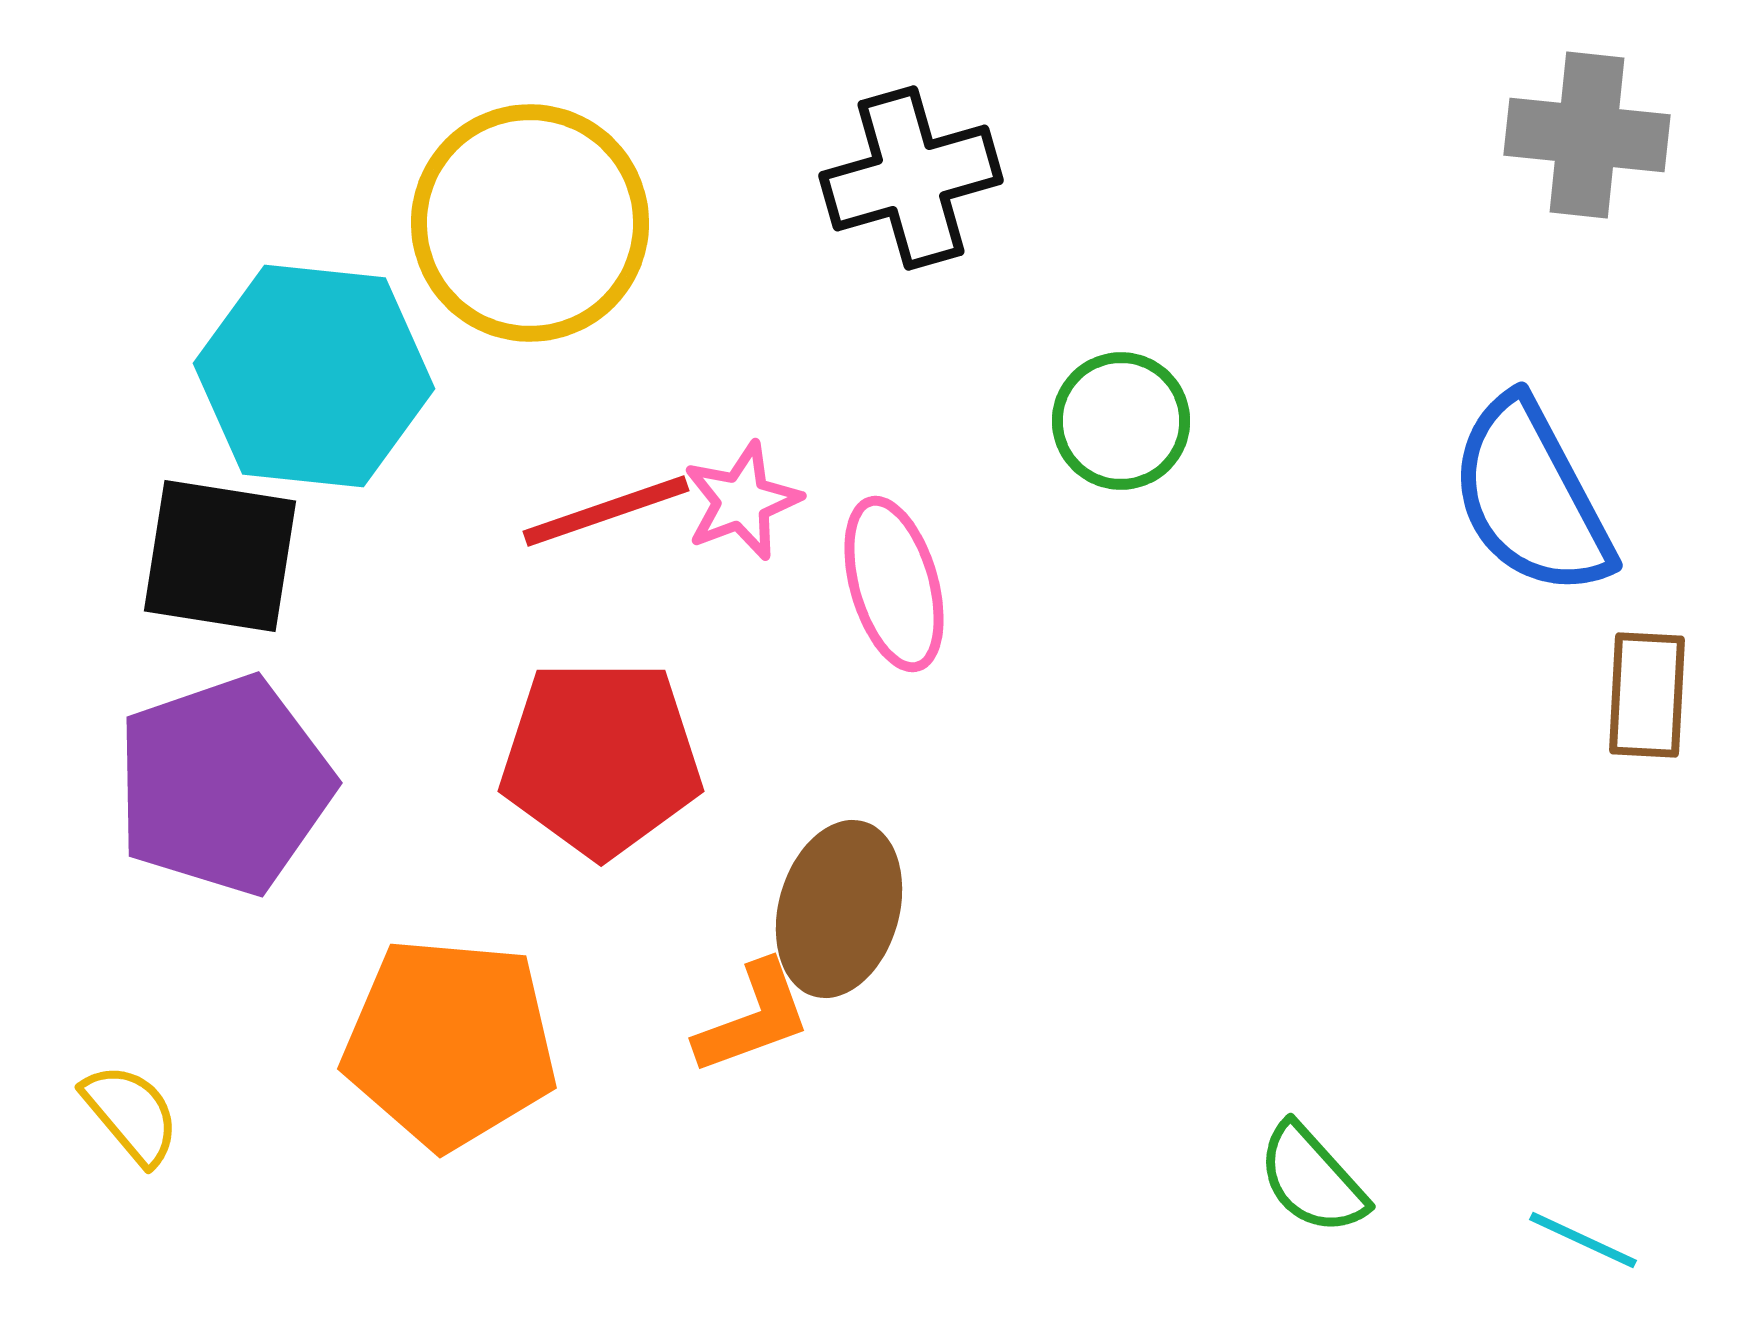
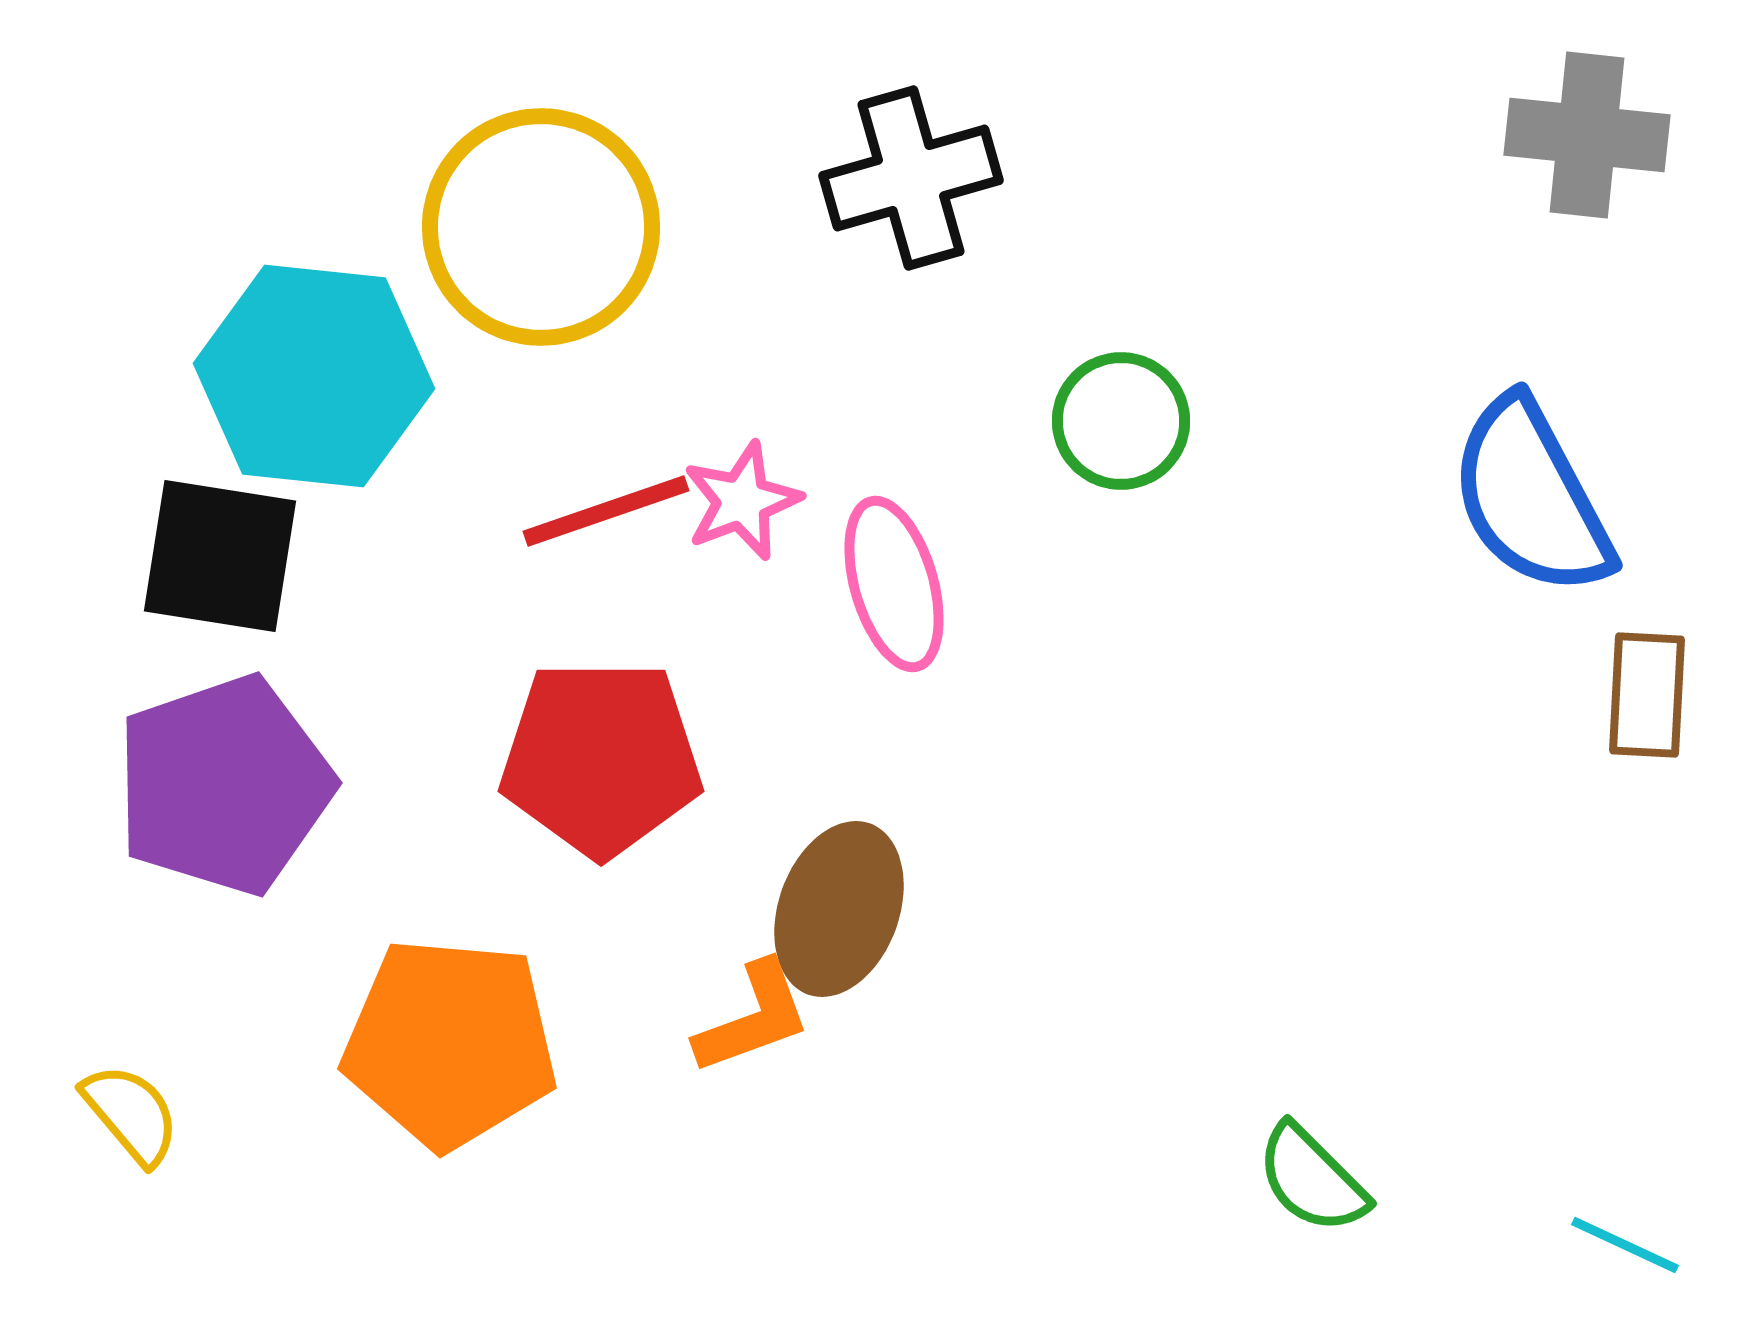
yellow circle: moved 11 px right, 4 px down
brown ellipse: rotated 4 degrees clockwise
green semicircle: rotated 3 degrees counterclockwise
cyan line: moved 42 px right, 5 px down
